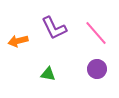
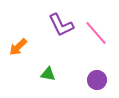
purple L-shape: moved 7 px right, 3 px up
orange arrow: moved 6 px down; rotated 30 degrees counterclockwise
purple circle: moved 11 px down
